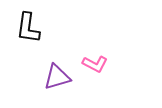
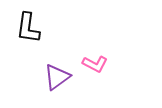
purple triangle: rotated 20 degrees counterclockwise
